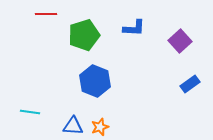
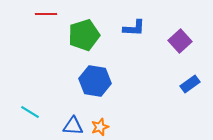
blue hexagon: rotated 12 degrees counterclockwise
cyan line: rotated 24 degrees clockwise
